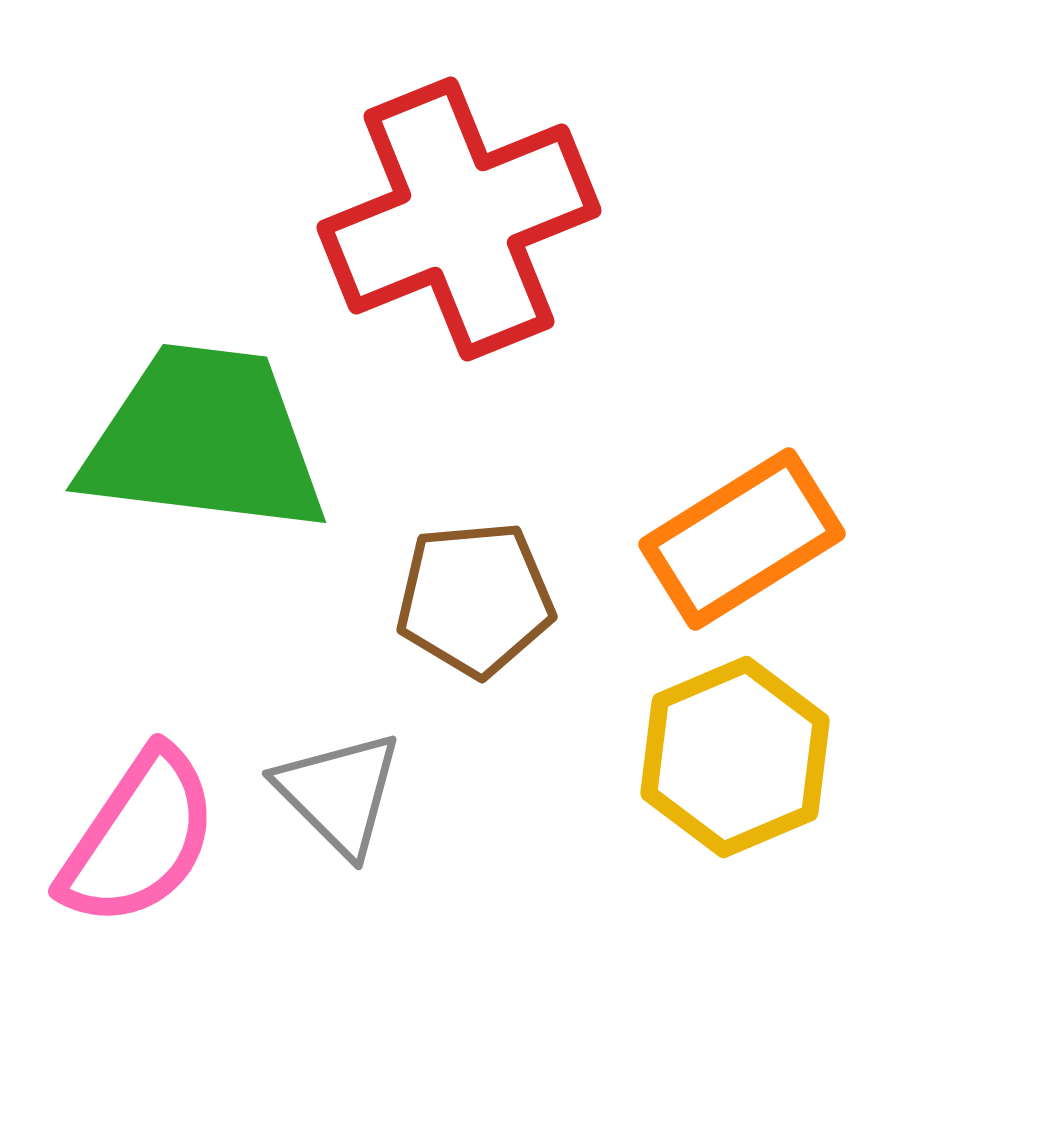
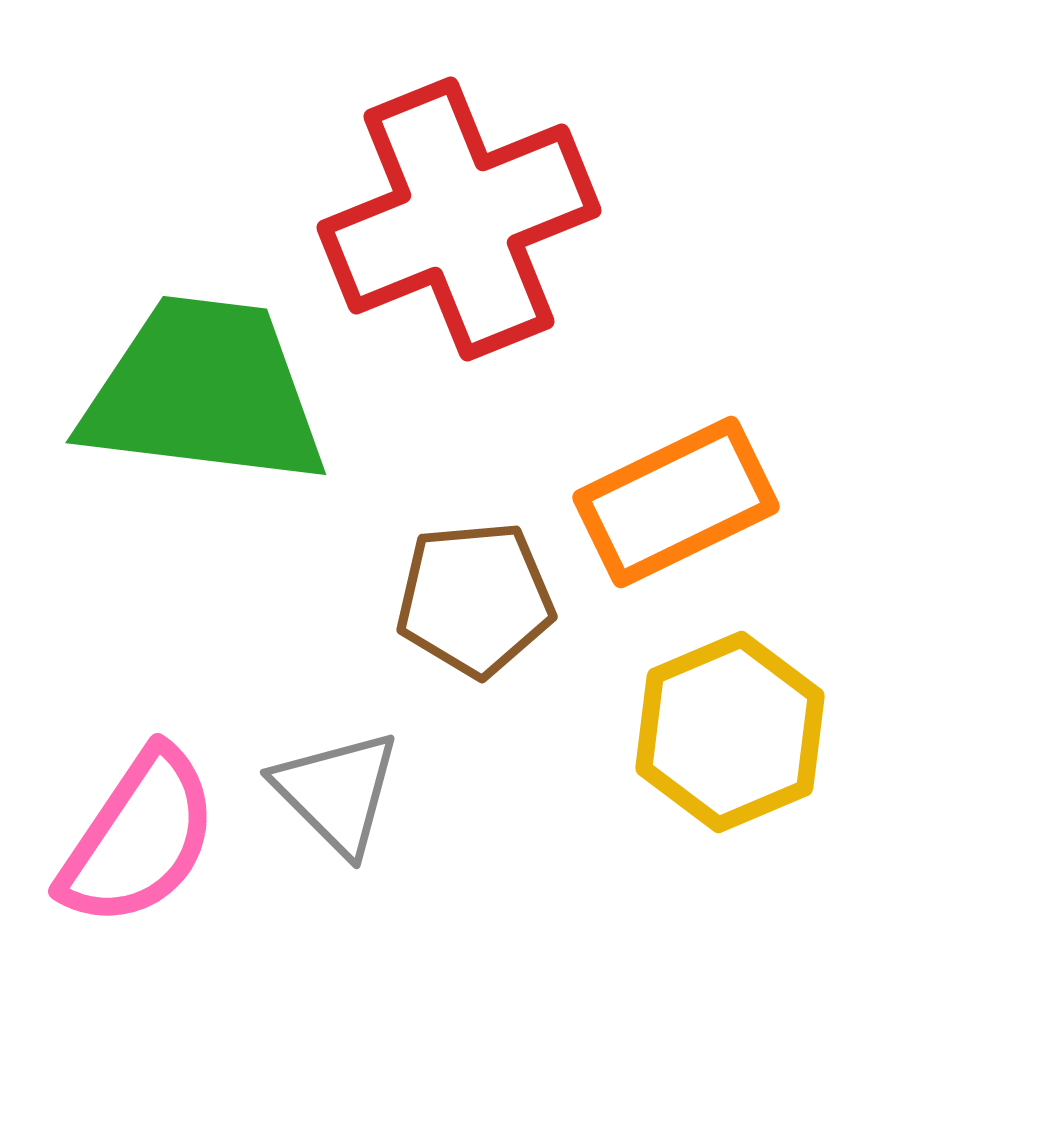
green trapezoid: moved 48 px up
orange rectangle: moved 66 px left, 37 px up; rotated 6 degrees clockwise
yellow hexagon: moved 5 px left, 25 px up
gray triangle: moved 2 px left, 1 px up
